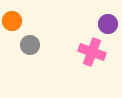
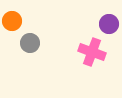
purple circle: moved 1 px right
gray circle: moved 2 px up
